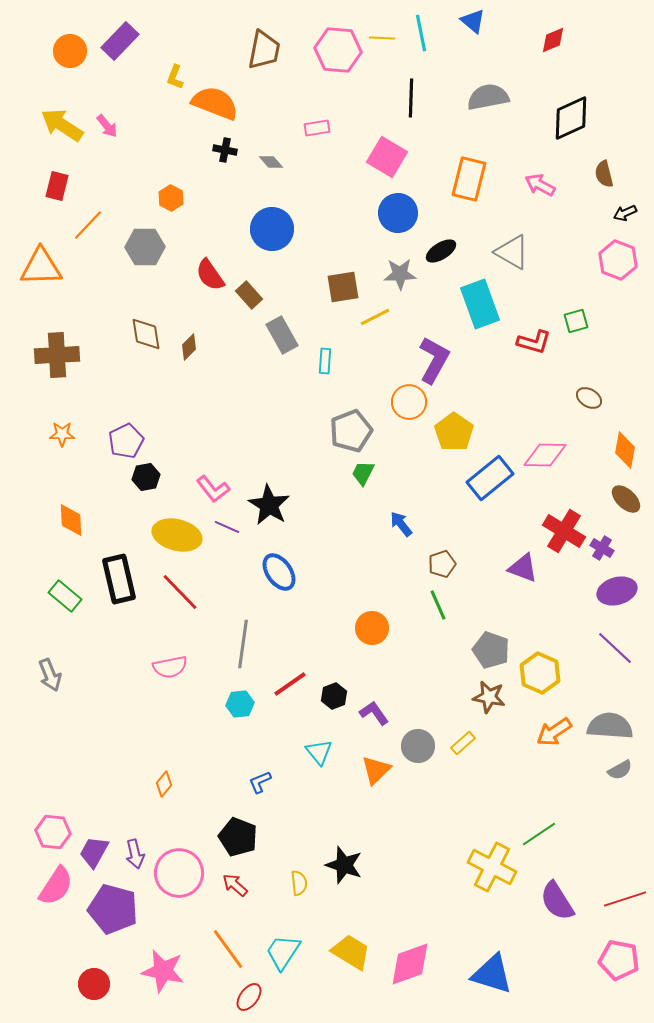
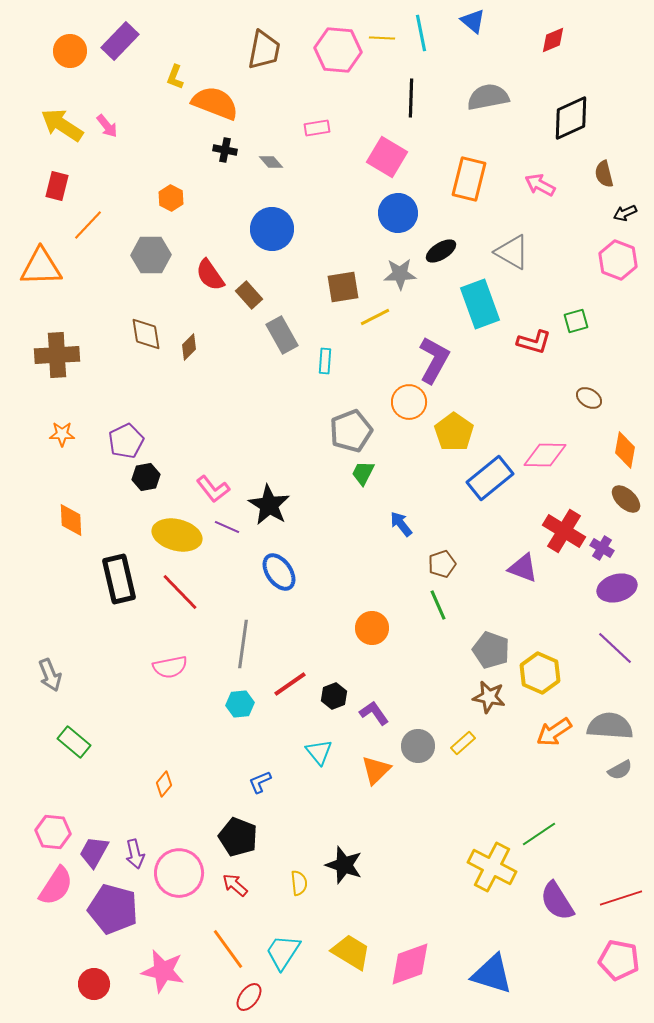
gray hexagon at (145, 247): moved 6 px right, 8 px down
purple ellipse at (617, 591): moved 3 px up
green rectangle at (65, 596): moved 9 px right, 146 px down
red line at (625, 899): moved 4 px left, 1 px up
